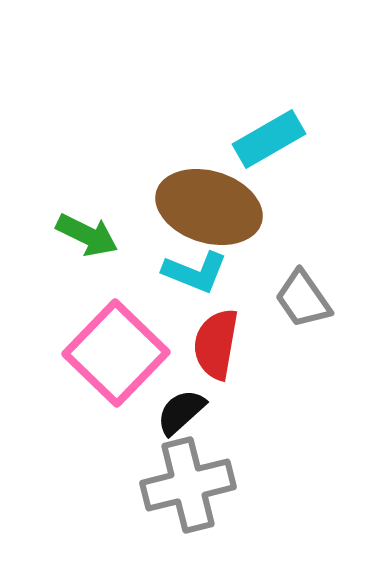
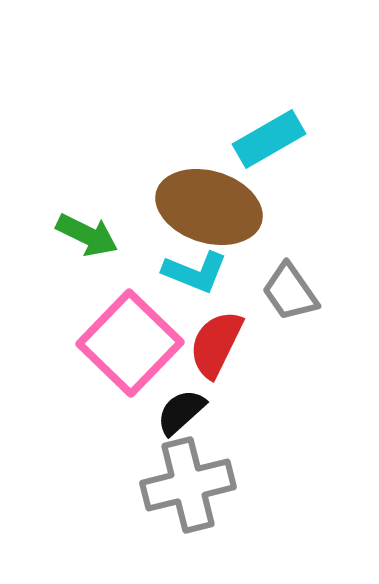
gray trapezoid: moved 13 px left, 7 px up
red semicircle: rotated 16 degrees clockwise
pink square: moved 14 px right, 10 px up
